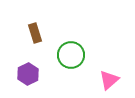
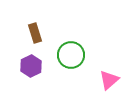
purple hexagon: moved 3 px right, 8 px up
